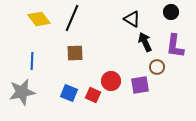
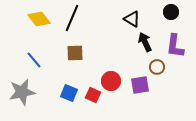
blue line: moved 2 px right, 1 px up; rotated 42 degrees counterclockwise
